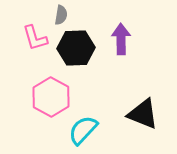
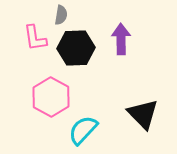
pink L-shape: rotated 8 degrees clockwise
black triangle: rotated 24 degrees clockwise
